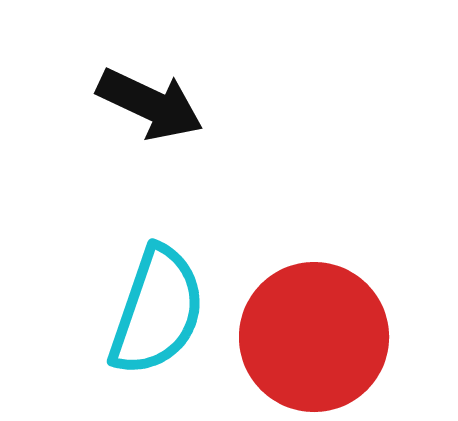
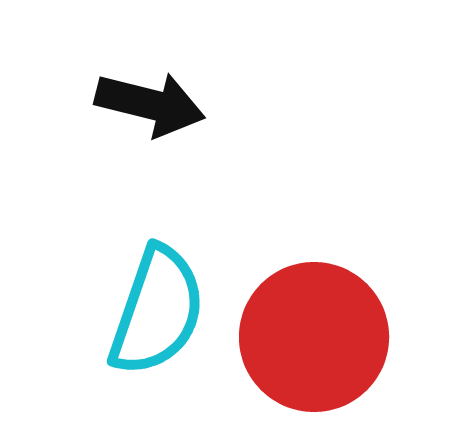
black arrow: rotated 11 degrees counterclockwise
